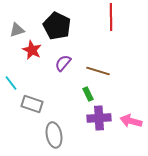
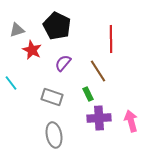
red line: moved 22 px down
brown line: rotated 40 degrees clockwise
gray rectangle: moved 20 px right, 7 px up
pink arrow: rotated 60 degrees clockwise
